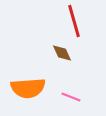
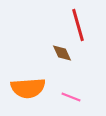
red line: moved 4 px right, 4 px down
